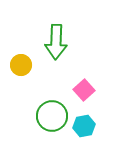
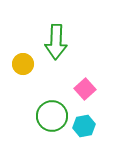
yellow circle: moved 2 px right, 1 px up
pink square: moved 1 px right, 1 px up
